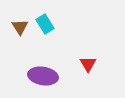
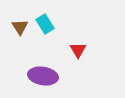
red triangle: moved 10 px left, 14 px up
